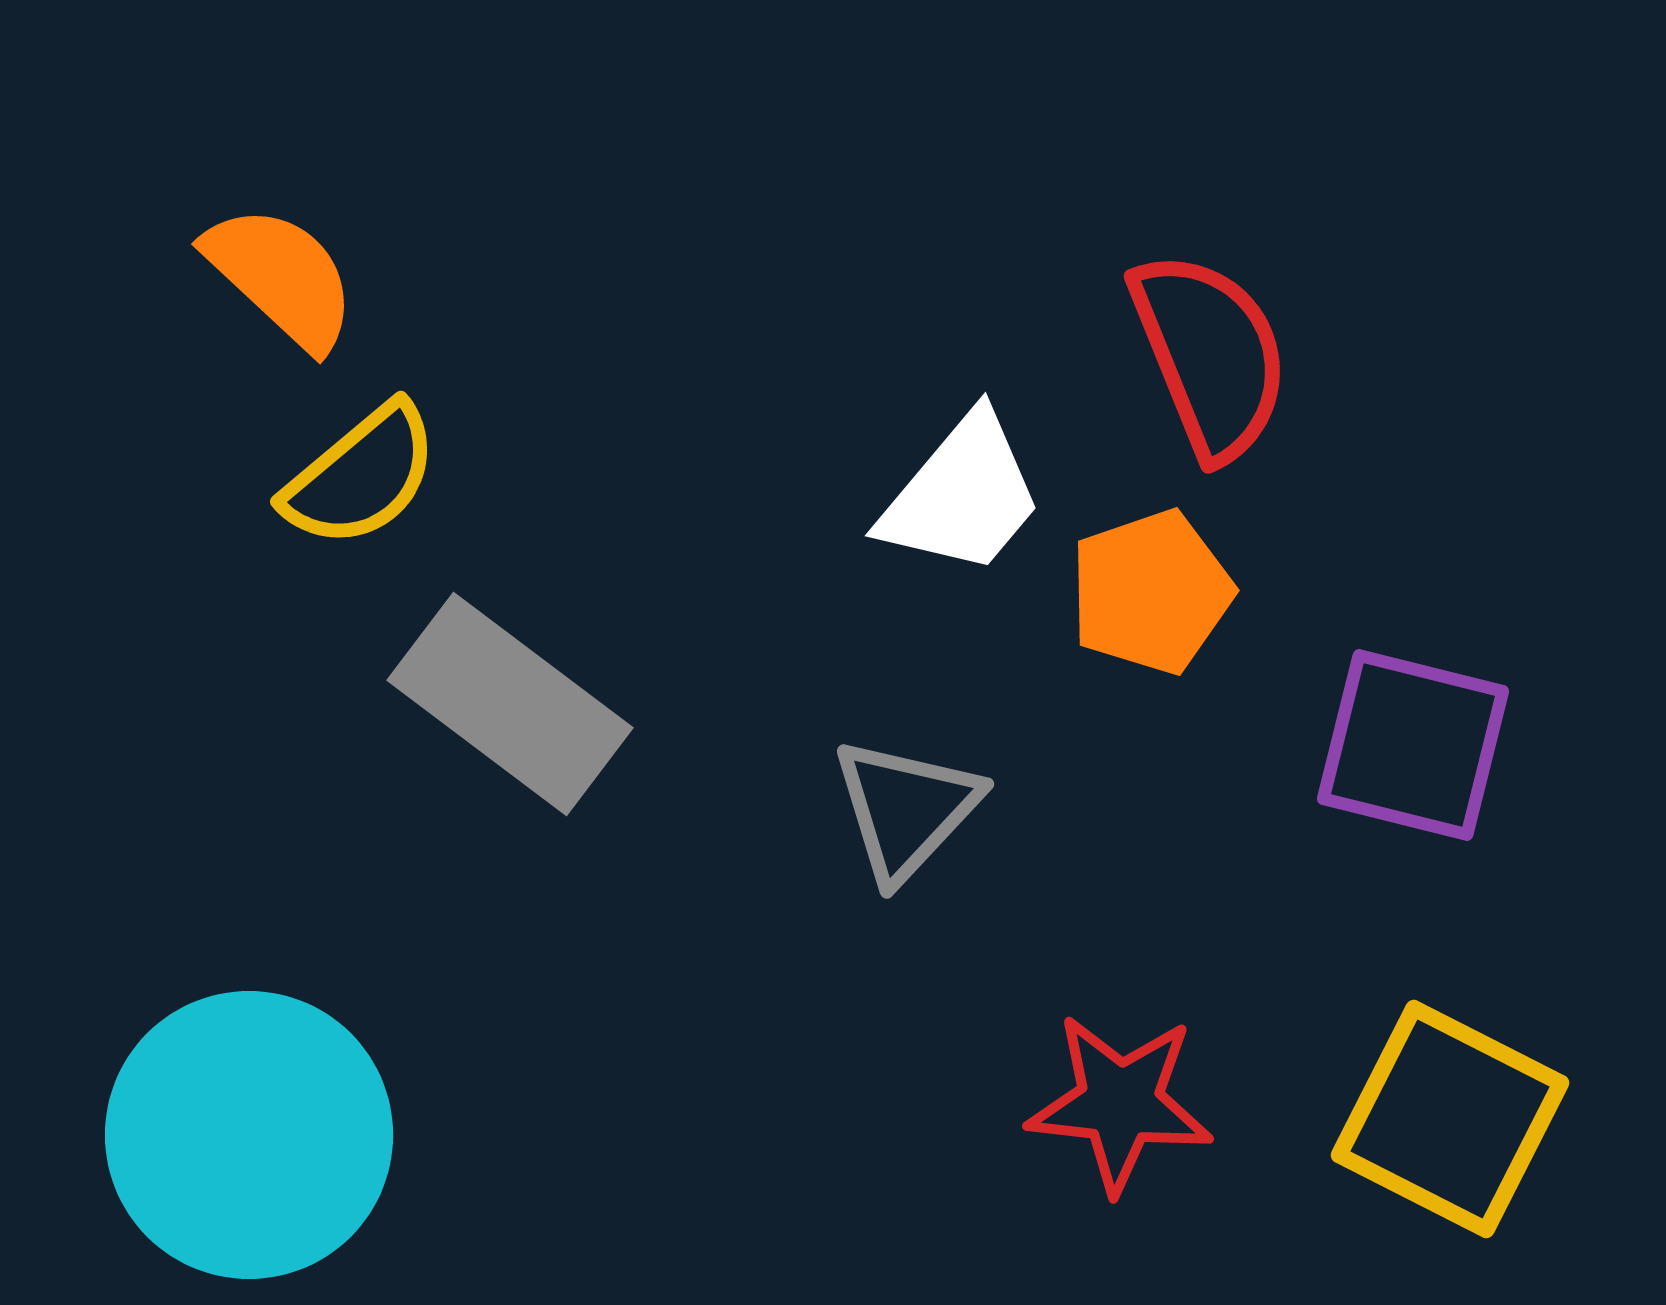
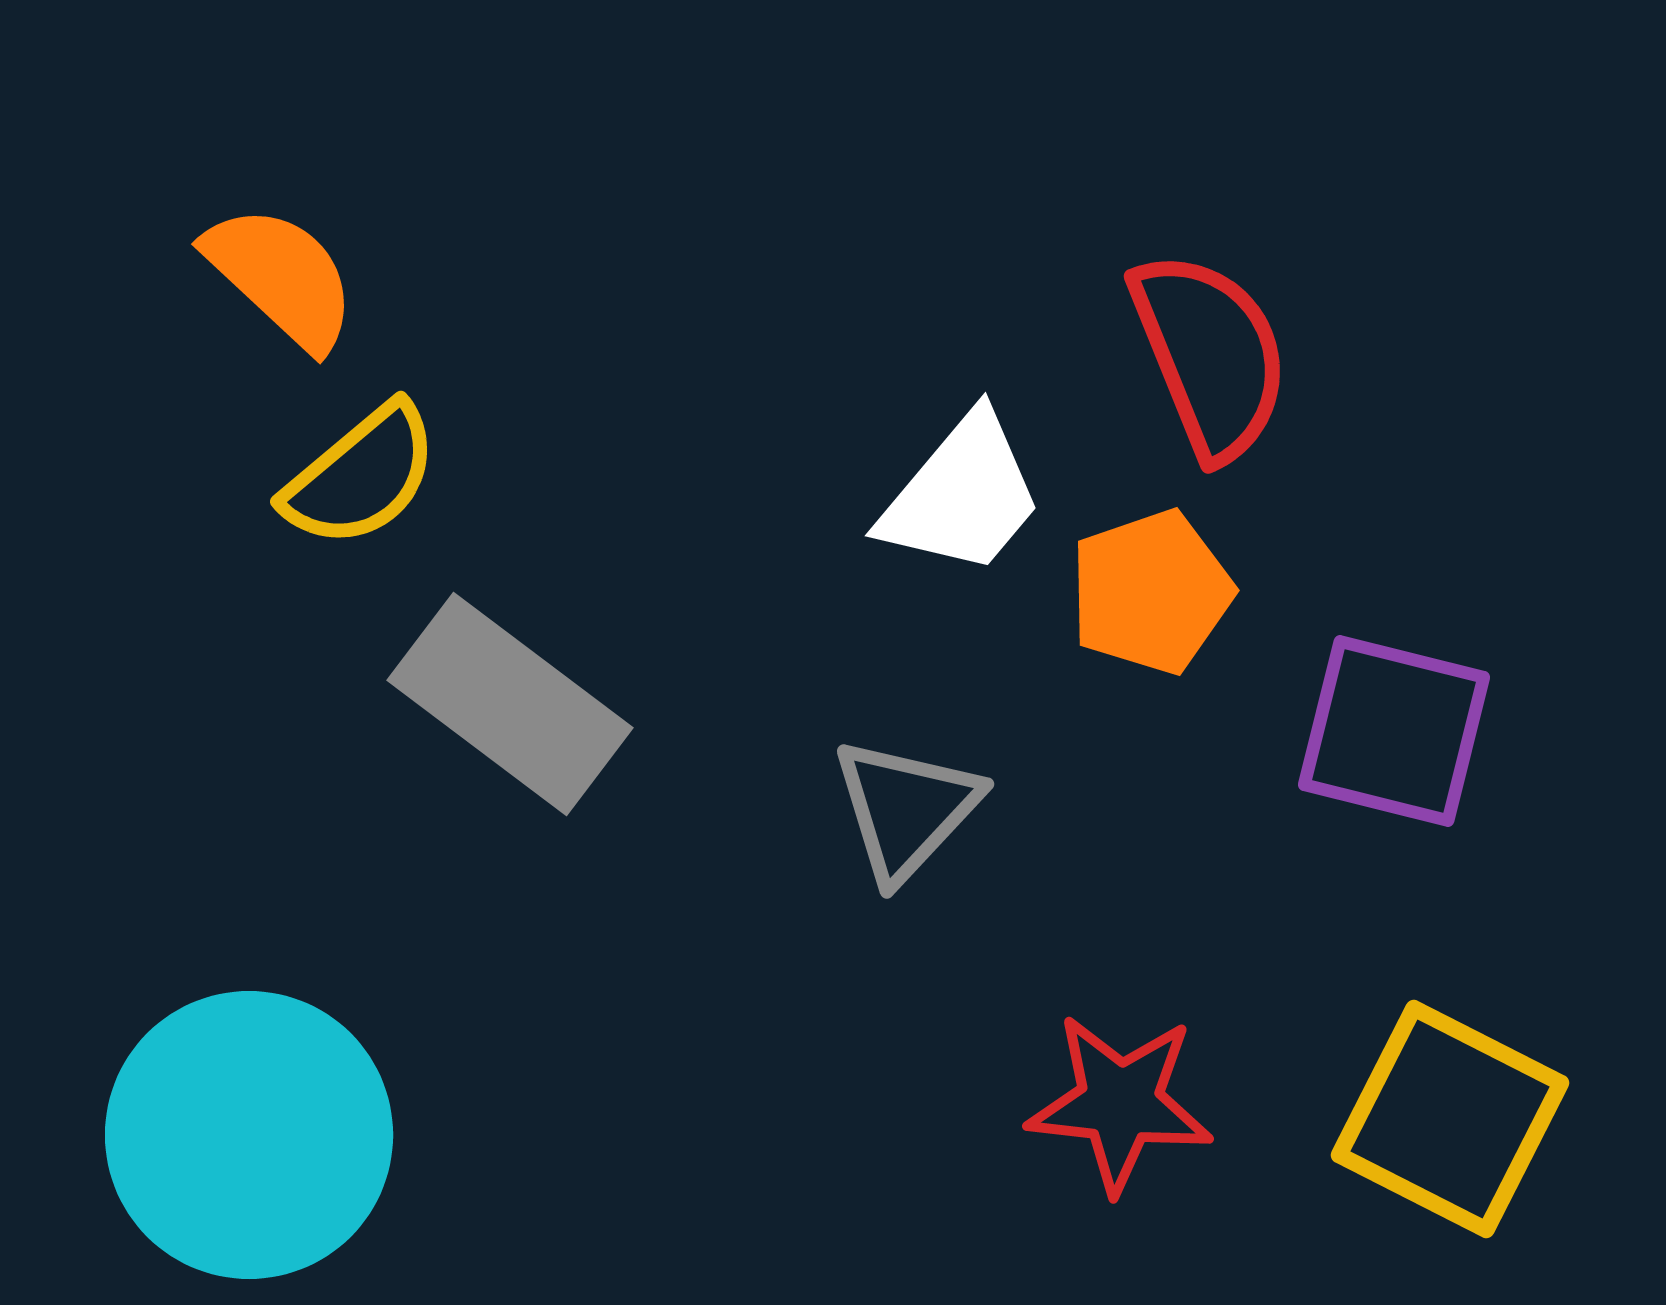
purple square: moved 19 px left, 14 px up
